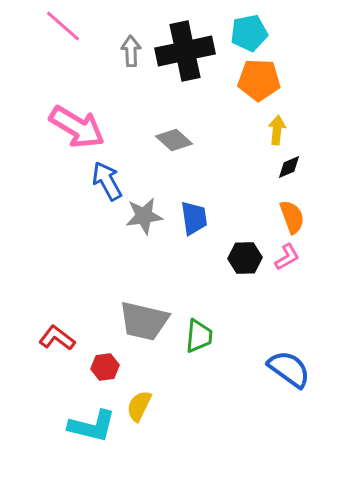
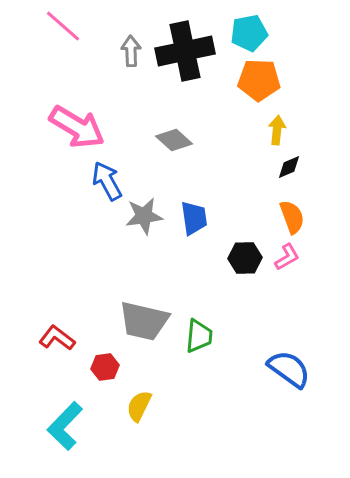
cyan L-shape: moved 27 px left; rotated 120 degrees clockwise
